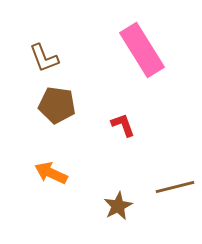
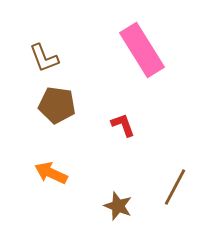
brown line: rotated 48 degrees counterclockwise
brown star: rotated 24 degrees counterclockwise
